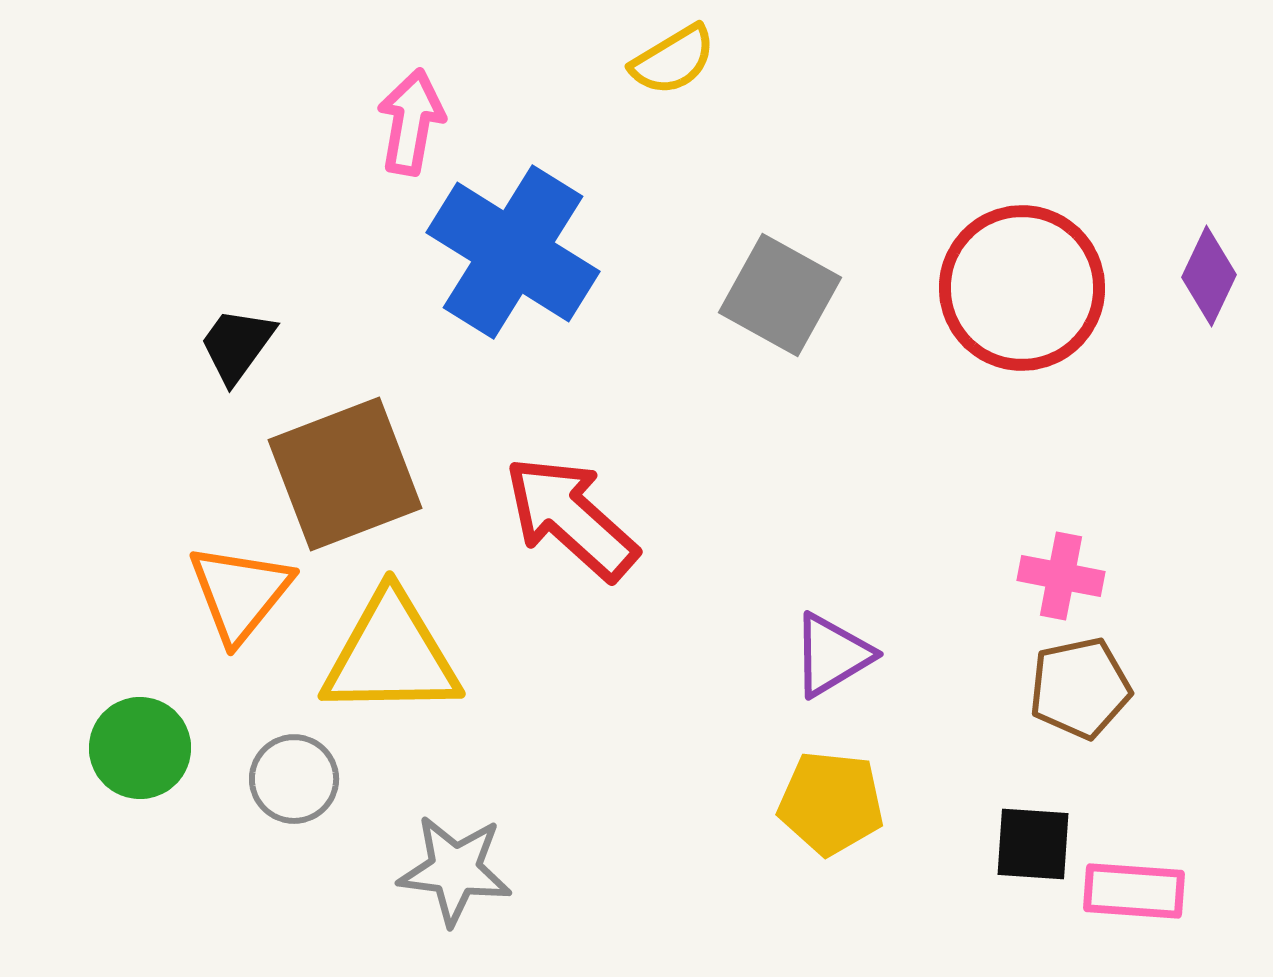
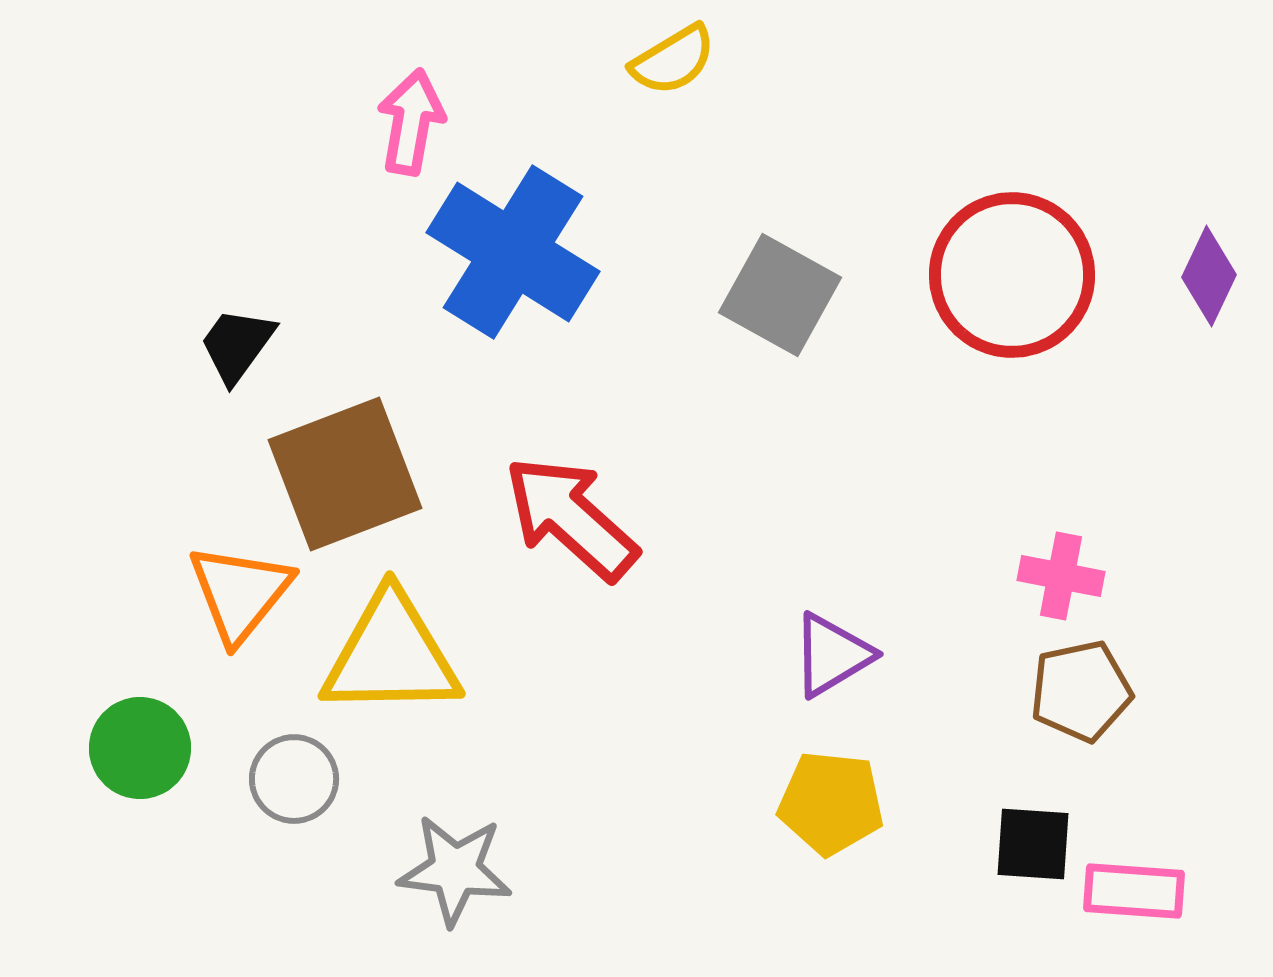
red circle: moved 10 px left, 13 px up
brown pentagon: moved 1 px right, 3 px down
